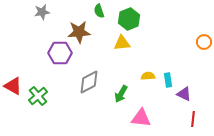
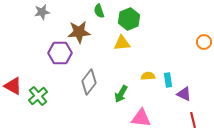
gray diamond: rotated 25 degrees counterclockwise
red line: moved 1 px down; rotated 21 degrees counterclockwise
